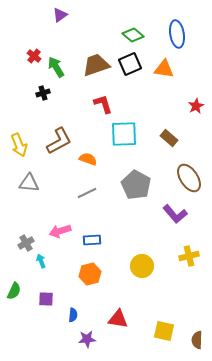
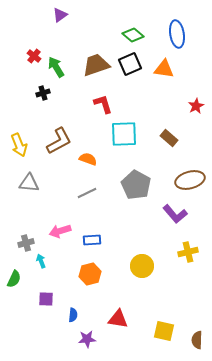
brown ellipse: moved 1 px right, 2 px down; rotated 72 degrees counterclockwise
gray cross: rotated 14 degrees clockwise
yellow cross: moved 1 px left, 4 px up
green semicircle: moved 12 px up
